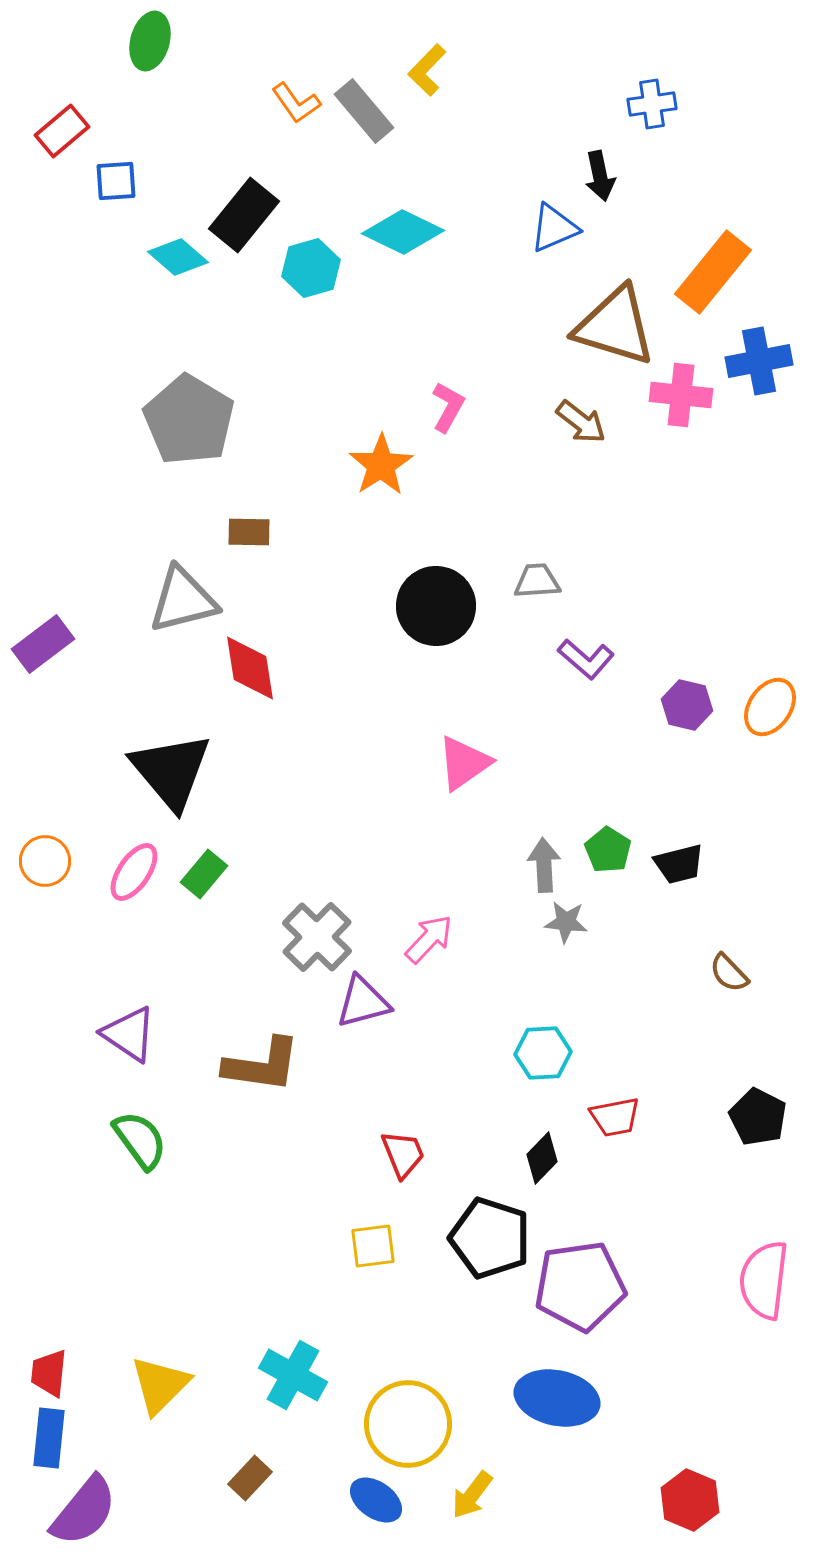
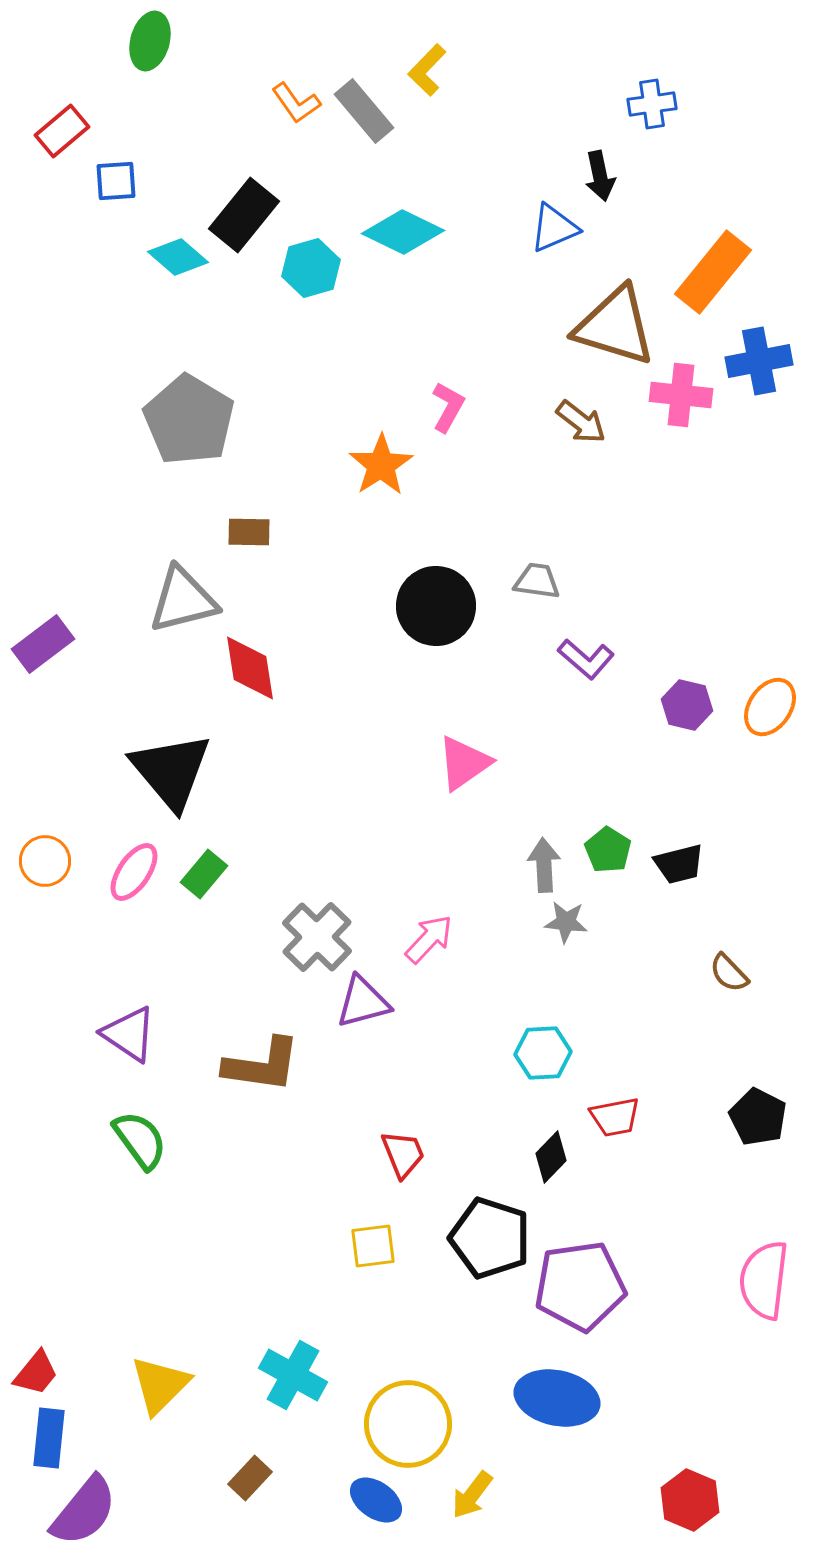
gray trapezoid at (537, 581): rotated 12 degrees clockwise
black diamond at (542, 1158): moved 9 px right, 1 px up
red trapezoid at (49, 1373): moved 13 px left; rotated 147 degrees counterclockwise
